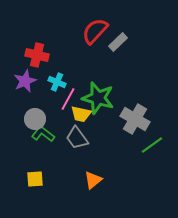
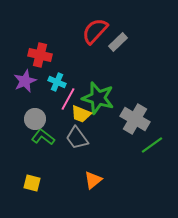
red cross: moved 3 px right
yellow trapezoid: rotated 10 degrees clockwise
green L-shape: moved 3 px down
yellow square: moved 3 px left, 4 px down; rotated 18 degrees clockwise
